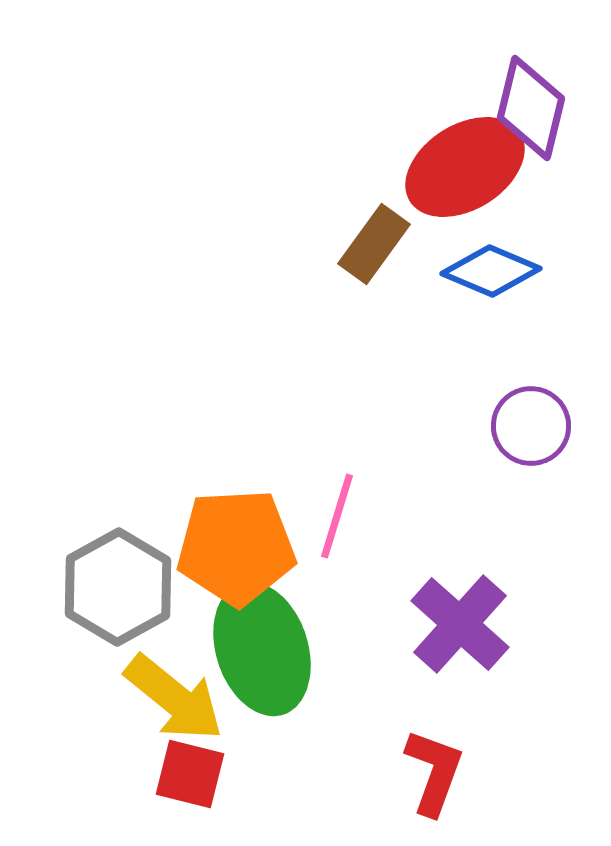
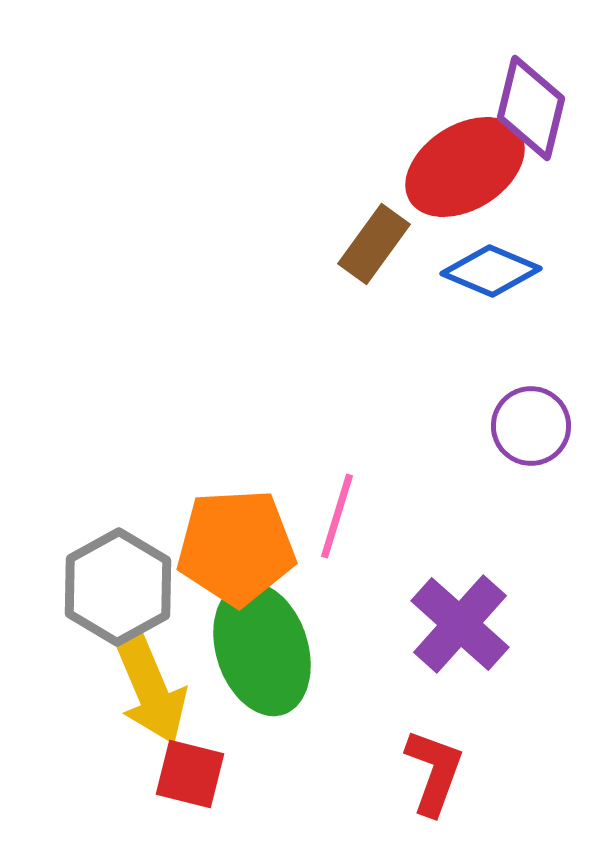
yellow arrow: moved 23 px left, 8 px up; rotated 28 degrees clockwise
